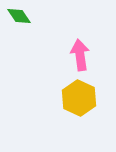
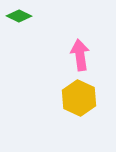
green diamond: rotated 30 degrees counterclockwise
